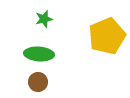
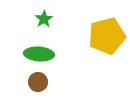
green star: rotated 18 degrees counterclockwise
yellow pentagon: rotated 9 degrees clockwise
